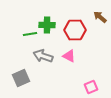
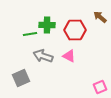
pink square: moved 9 px right
